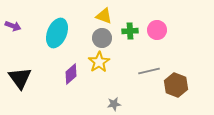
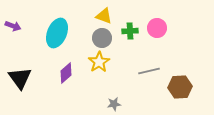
pink circle: moved 2 px up
purple diamond: moved 5 px left, 1 px up
brown hexagon: moved 4 px right, 2 px down; rotated 25 degrees counterclockwise
